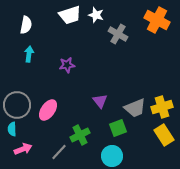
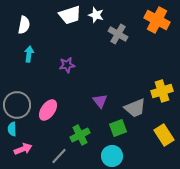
white semicircle: moved 2 px left
yellow cross: moved 16 px up
gray line: moved 4 px down
